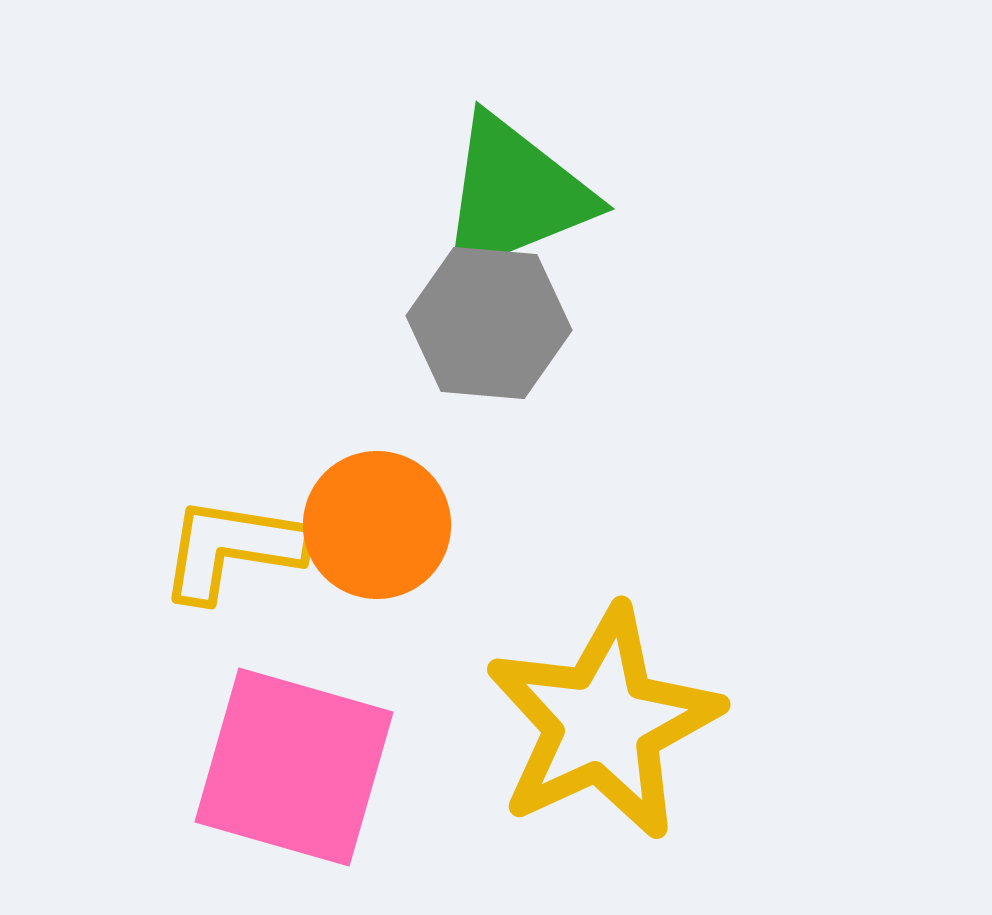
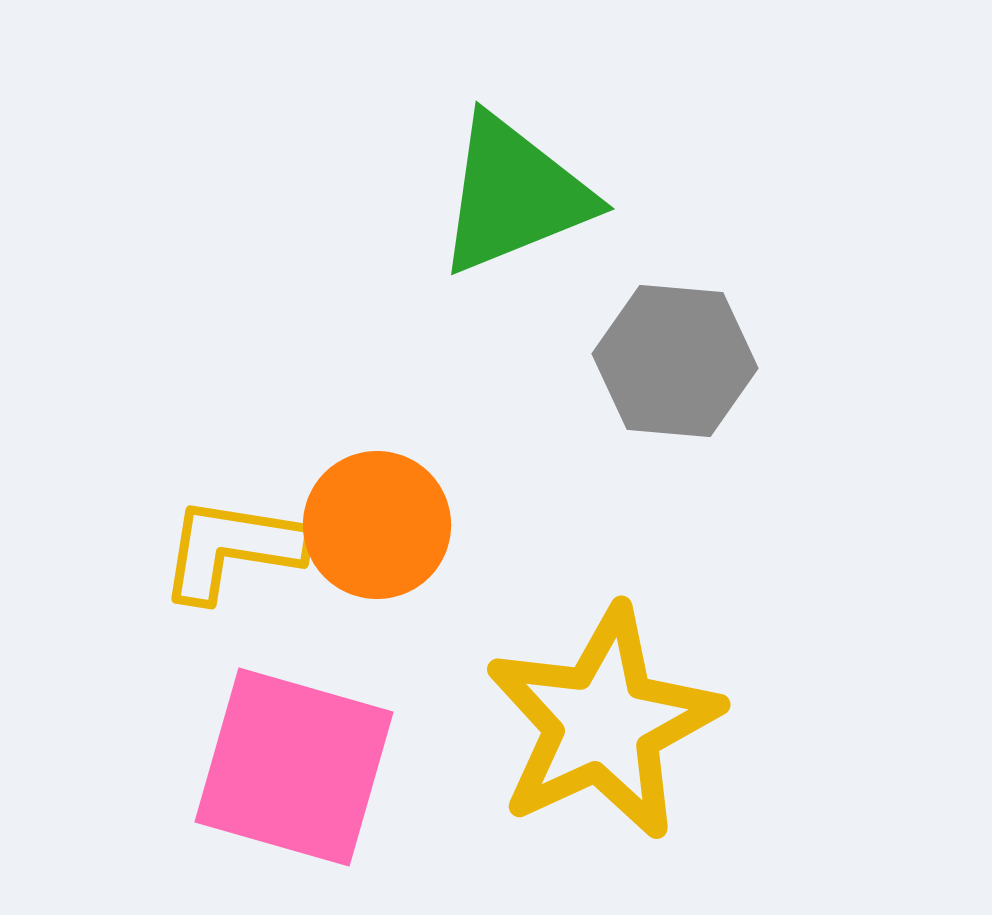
gray hexagon: moved 186 px right, 38 px down
